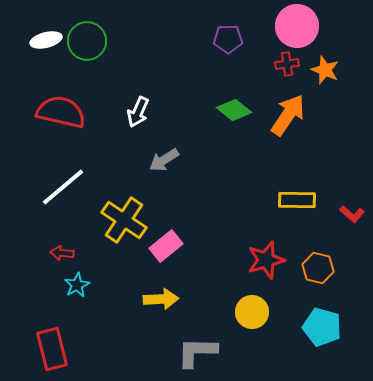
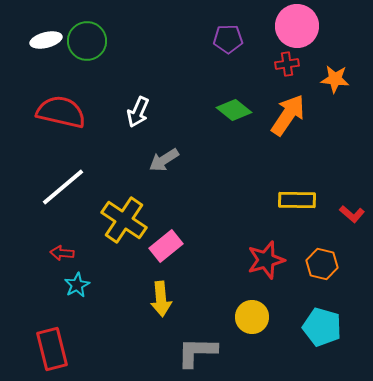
orange star: moved 10 px right, 9 px down; rotated 16 degrees counterclockwise
orange hexagon: moved 4 px right, 4 px up
yellow arrow: rotated 88 degrees clockwise
yellow circle: moved 5 px down
